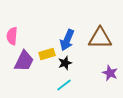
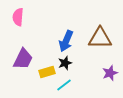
pink semicircle: moved 6 px right, 19 px up
blue arrow: moved 1 px left, 1 px down
yellow rectangle: moved 18 px down
purple trapezoid: moved 1 px left, 2 px up
purple star: rotated 28 degrees clockwise
